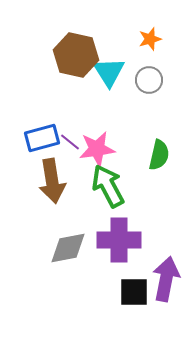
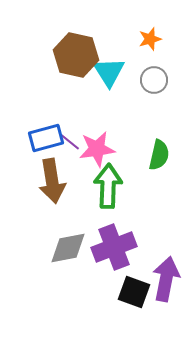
gray circle: moved 5 px right
blue rectangle: moved 4 px right
green arrow: rotated 30 degrees clockwise
purple cross: moved 5 px left, 7 px down; rotated 21 degrees counterclockwise
black square: rotated 20 degrees clockwise
